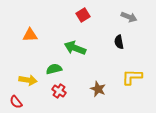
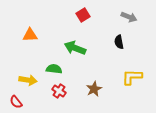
green semicircle: rotated 21 degrees clockwise
brown star: moved 4 px left; rotated 21 degrees clockwise
